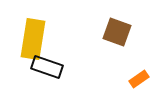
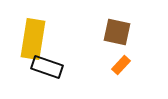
brown square: rotated 8 degrees counterclockwise
orange rectangle: moved 18 px left, 14 px up; rotated 12 degrees counterclockwise
